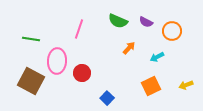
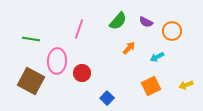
green semicircle: rotated 72 degrees counterclockwise
